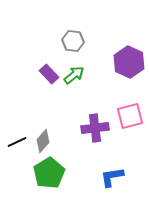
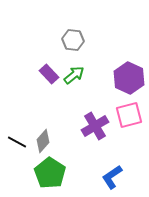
gray hexagon: moved 1 px up
purple hexagon: moved 16 px down
pink square: moved 1 px left, 1 px up
purple cross: moved 2 px up; rotated 24 degrees counterclockwise
black line: rotated 54 degrees clockwise
green pentagon: moved 1 px right; rotated 8 degrees counterclockwise
blue L-shape: rotated 25 degrees counterclockwise
